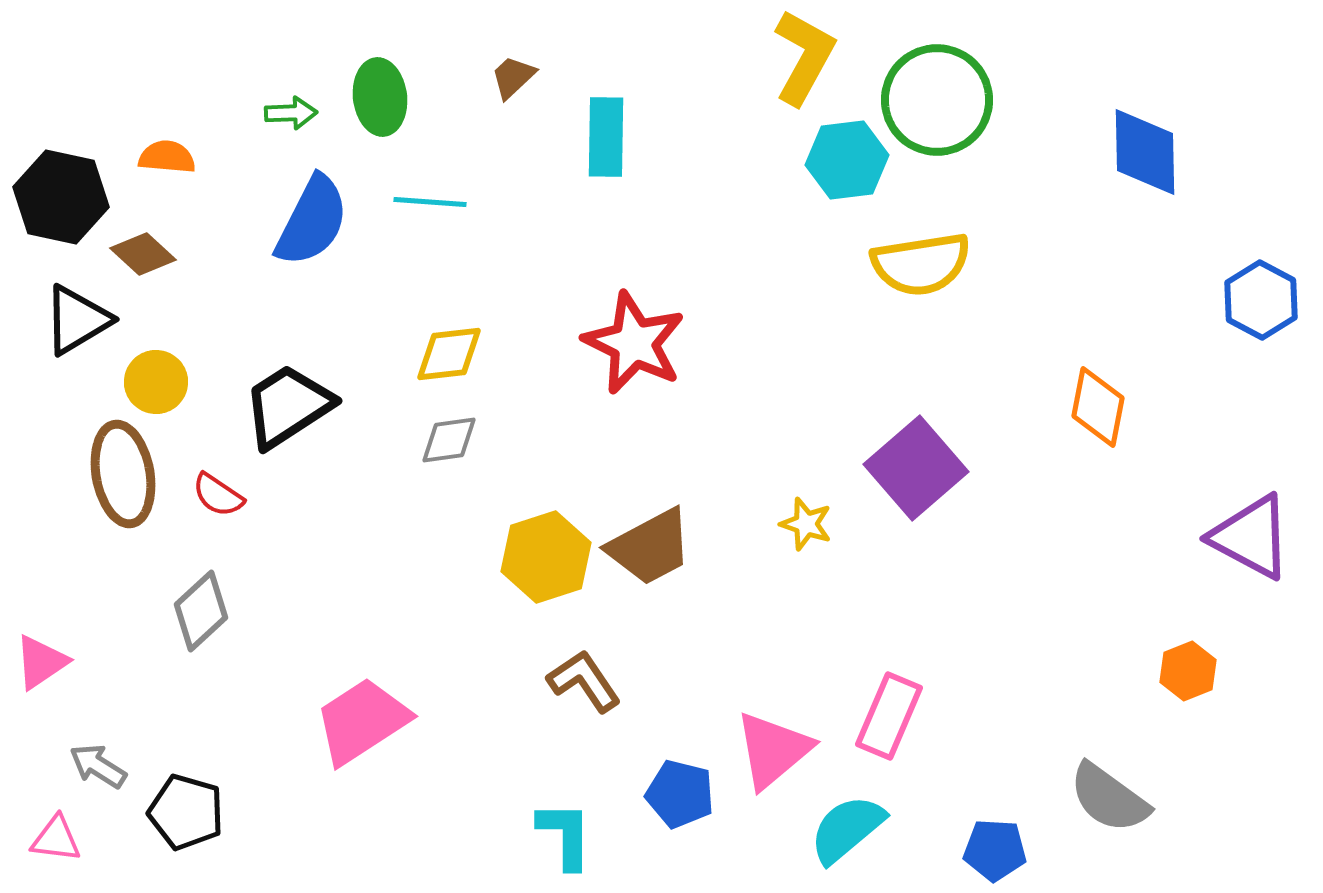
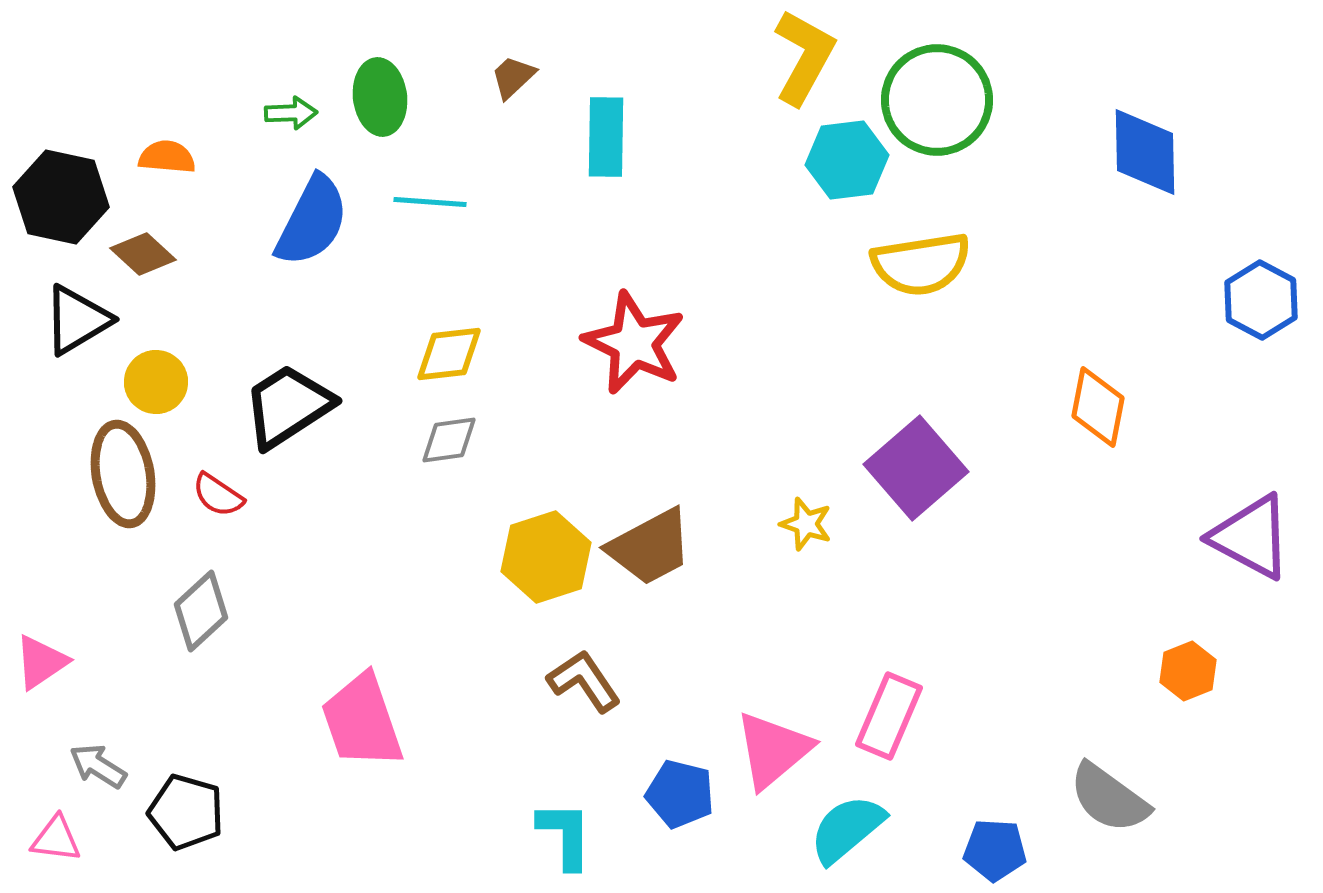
pink trapezoid at (362, 721): rotated 76 degrees counterclockwise
